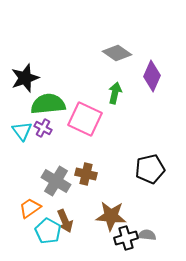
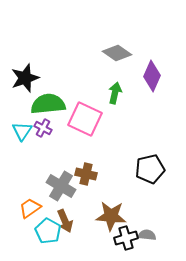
cyan triangle: rotated 10 degrees clockwise
gray cross: moved 5 px right, 5 px down
